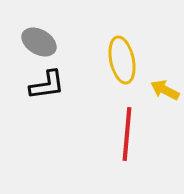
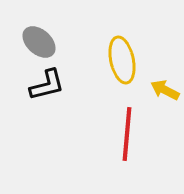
gray ellipse: rotated 12 degrees clockwise
black L-shape: rotated 6 degrees counterclockwise
